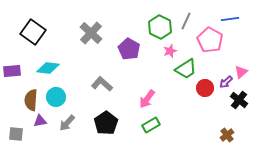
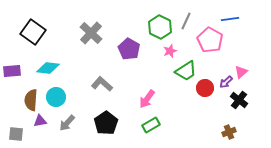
green trapezoid: moved 2 px down
brown cross: moved 2 px right, 3 px up; rotated 16 degrees clockwise
